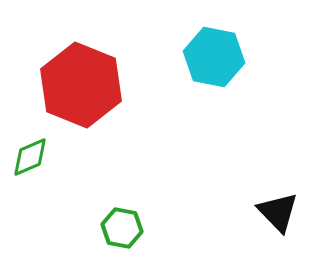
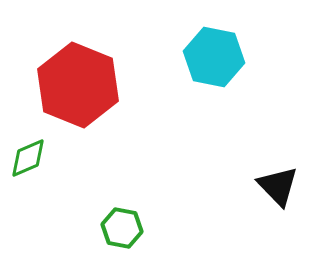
red hexagon: moved 3 px left
green diamond: moved 2 px left, 1 px down
black triangle: moved 26 px up
